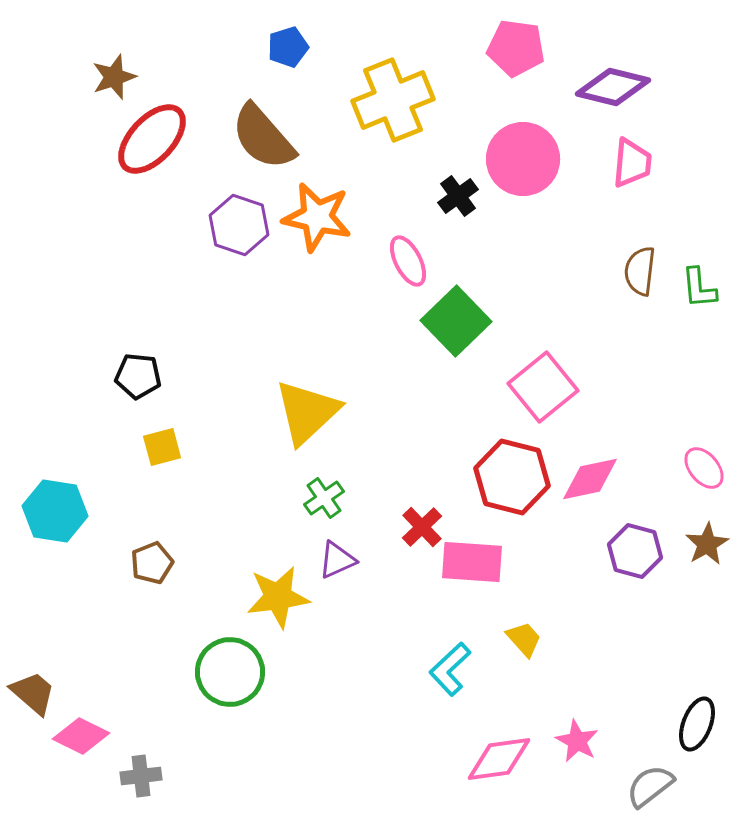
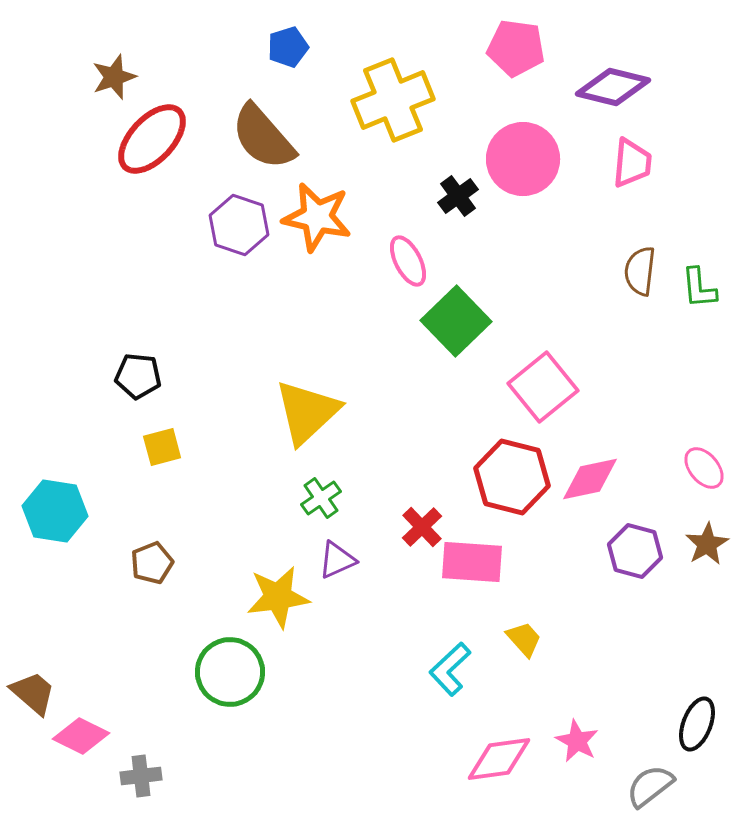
green cross at (324, 498): moved 3 px left
